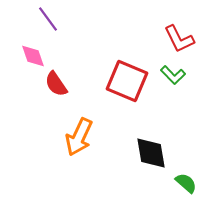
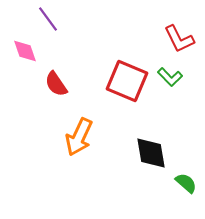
pink diamond: moved 8 px left, 5 px up
green L-shape: moved 3 px left, 2 px down
